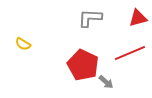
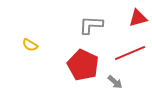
gray L-shape: moved 1 px right, 7 px down
yellow semicircle: moved 7 px right, 1 px down
gray arrow: moved 9 px right
